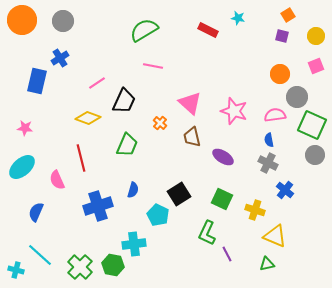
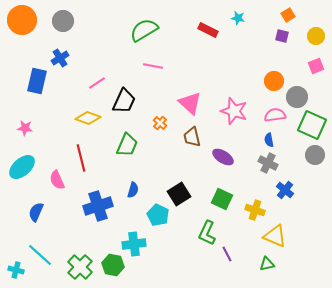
orange circle at (280, 74): moved 6 px left, 7 px down
